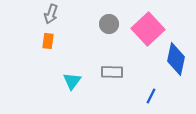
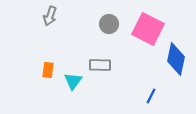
gray arrow: moved 1 px left, 2 px down
pink square: rotated 20 degrees counterclockwise
orange rectangle: moved 29 px down
gray rectangle: moved 12 px left, 7 px up
cyan triangle: moved 1 px right
